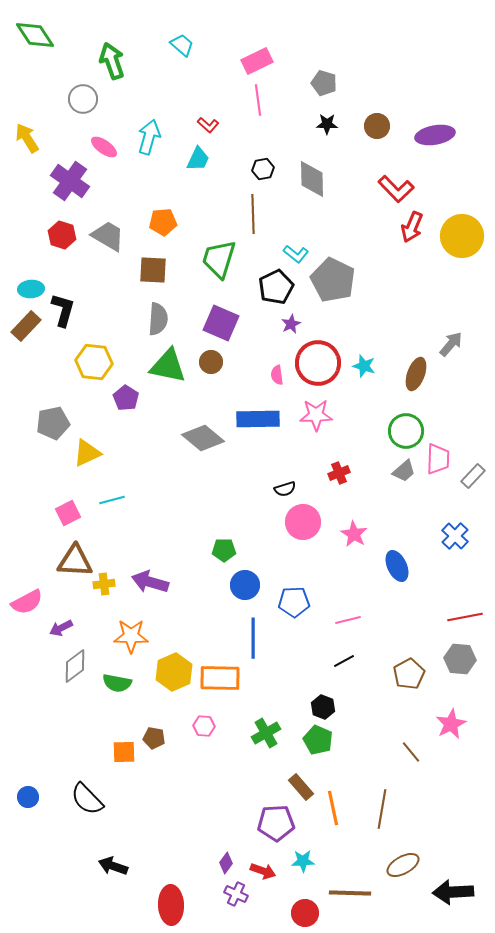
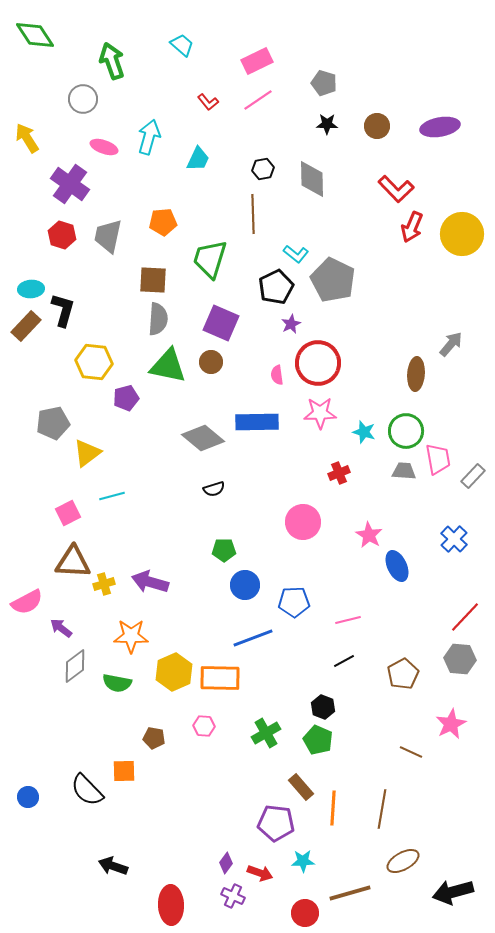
pink line at (258, 100): rotated 64 degrees clockwise
red L-shape at (208, 125): moved 23 px up; rotated 10 degrees clockwise
purple ellipse at (435, 135): moved 5 px right, 8 px up
pink ellipse at (104, 147): rotated 16 degrees counterclockwise
purple cross at (70, 181): moved 3 px down
gray trapezoid at (108, 236): rotated 108 degrees counterclockwise
yellow circle at (462, 236): moved 2 px up
green trapezoid at (219, 259): moved 9 px left
brown square at (153, 270): moved 10 px down
cyan star at (364, 366): moved 66 px down
brown ellipse at (416, 374): rotated 16 degrees counterclockwise
purple pentagon at (126, 398): rotated 25 degrees clockwise
pink star at (316, 415): moved 4 px right, 2 px up
blue rectangle at (258, 419): moved 1 px left, 3 px down
yellow triangle at (87, 453): rotated 12 degrees counterclockwise
pink trapezoid at (438, 459): rotated 12 degrees counterclockwise
gray trapezoid at (404, 471): rotated 135 degrees counterclockwise
black semicircle at (285, 489): moved 71 px left
cyan line at (112, 500): moved 4 px up
pink star at (354, 534): moved 15 px right, 1 px down
blue cross at (455, 536): moved 1 px left, 3 px down
brown triangle at (75, 561): moved 2 px left, 1 px down
yellow cross at (104, 584): rotated 10 degrees counterclockwise
red line at (465, 617): rotated 36 degrees counterclockwise
purple arrow at (61, 628): rotated 65 degrees clockwise
blue line at (253, 638): rotated 69 degrees clockwise
brown pentagon at (409, 674): moved 6 px left
orange square at (124, 752): moved 19 px down
brown line at (411, 752): rotated 25 degrees counterclockwise
black semicircle at (87, 799): moved 9 px up
orange line at (333, 808): rotated 16 degrees clockwise
purple pentagon at (276, 823): rotated 9 degrees clockwise
brown ellipse at (403, 865): moved 4 px up
red arrow at (263, 871): moved 3 px left, 2 px down
black arrow at (453, 892): rotated 12 degrees counterclockwise
brown line at (350, 893): rotated 18 degrees counterclockwise
purple cross at (236, 894): moved 3 px left, 2 px down
